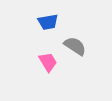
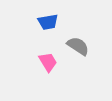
gray semicircle: moved 3 px right
